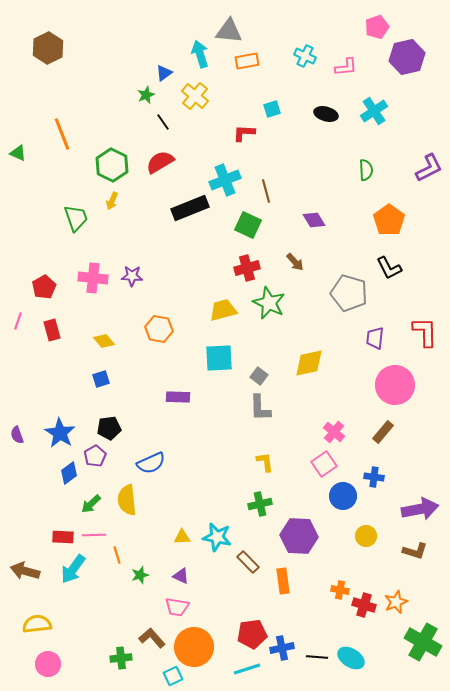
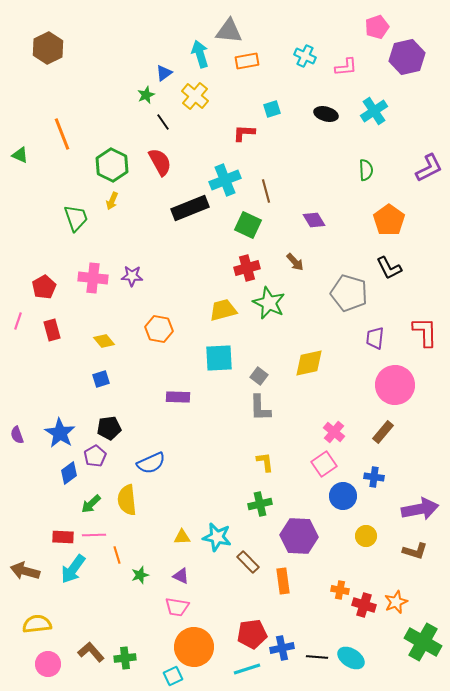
green triangle at (18, 153): moved 2 px right, 2 px down
red semicircle at (160, 162): rotated 92 degrees clockwise
brown L-shape at (152, 638): moved 61 px left, 14 px down
green cross at (121, 658): moved 4 px right
